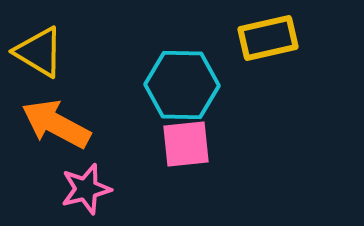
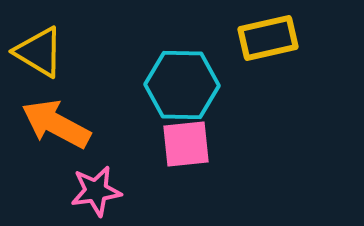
pink star: moved 10 px right, 2 px down; rotated 6 degrees clockwise
